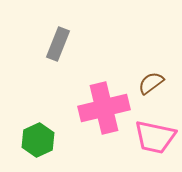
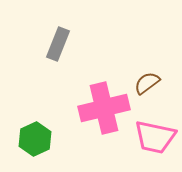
brown semicircle: moved 4 px left
green hexagon: moved 3 px left, 1 px up
